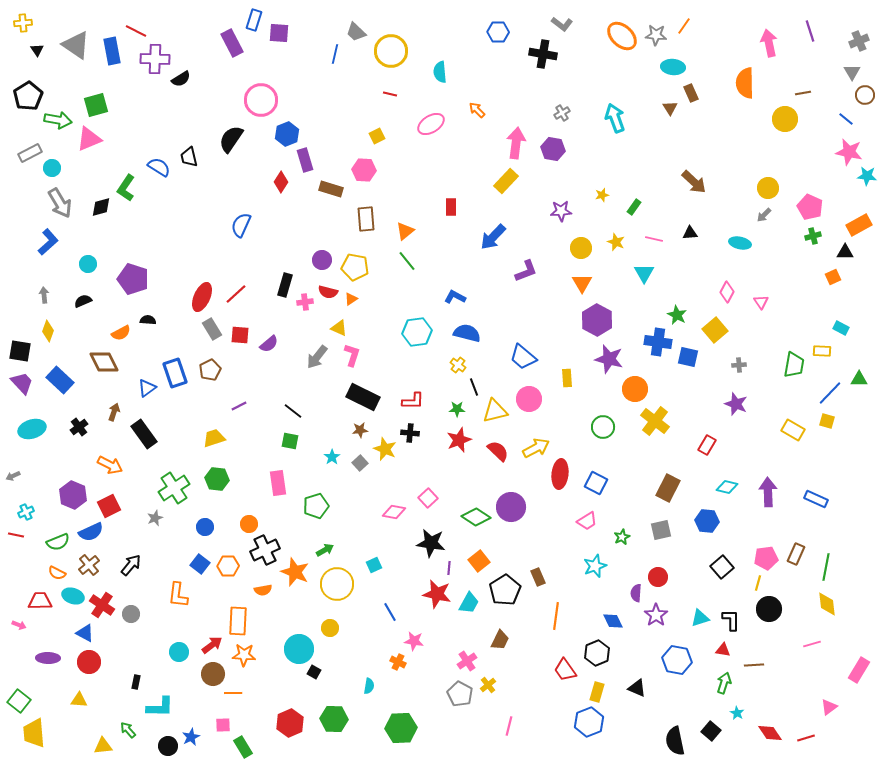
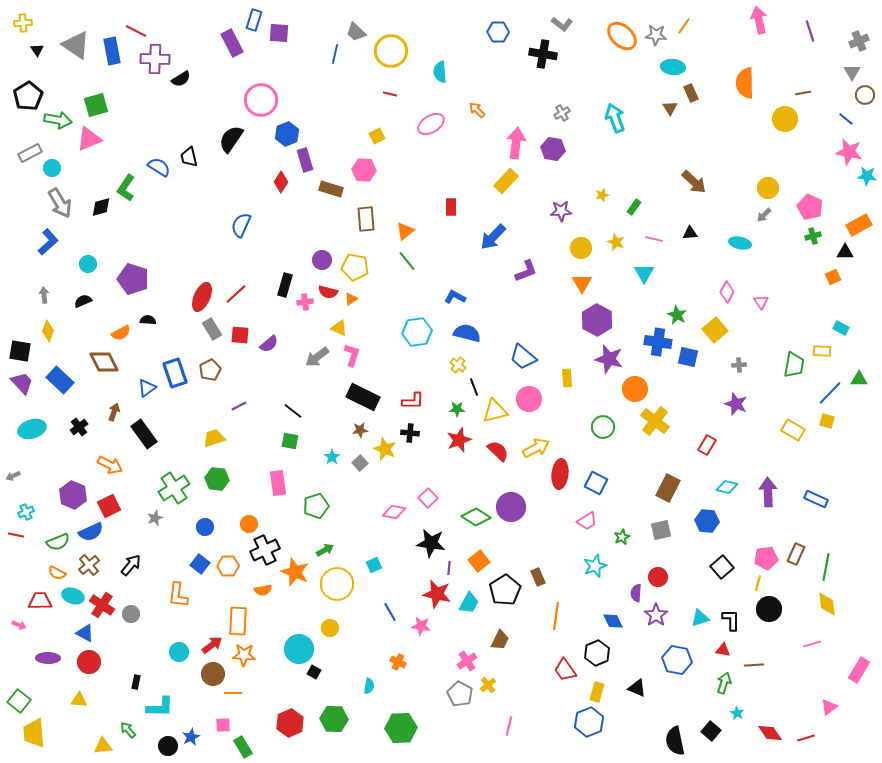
pink arrow at (769, 43): moved 10 px left, 23 px up
gray arrow at (317, 357): rotated 15 degrees clockwise
pink star at (414, 641): moved 7 px right, 15 px up
